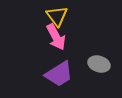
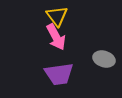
gray ellipse: moved 5 px right, 5 px up
purple trapezoid: rotated 24 degrees clockwise
